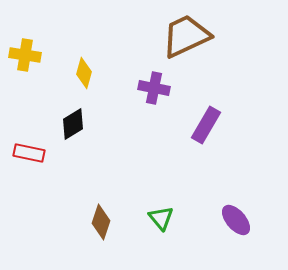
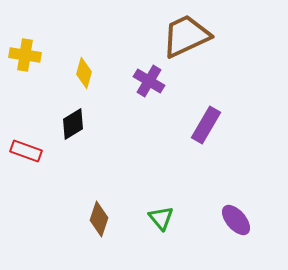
purple cross: moved 5 px left, 7 px up; rotated 20 degrees clockwise
red rectangle: moved 3 px left, 2 px up; rotated 8 degrees clockwise
brown diamond: moved 2 px left, 3 px up
